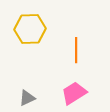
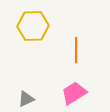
yellow hexagon: moved 3 px right, 3 px up
gray triangle: moved 1 px left, 1 px down
